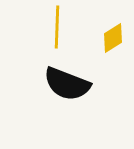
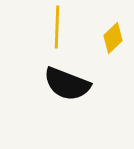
yellow diamond: rotated 12 degrees counterclockwise
